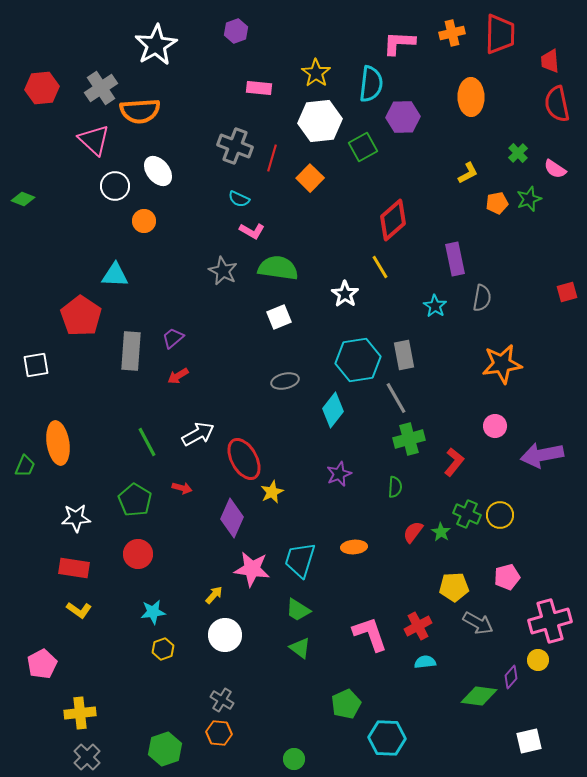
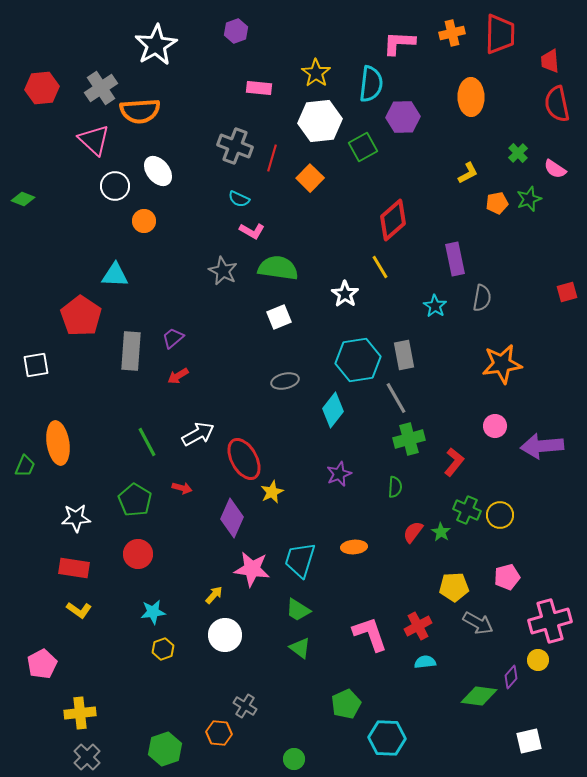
purple arrow at (542, 455): moved 9 px up; rotated 6 degrees clockwise
green cross at (467, 514): moved 4 px up
gray cross at (222, 700): moved 23 px right, 6 px down
